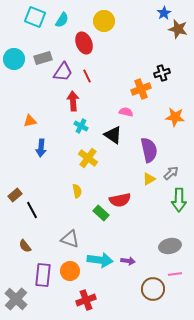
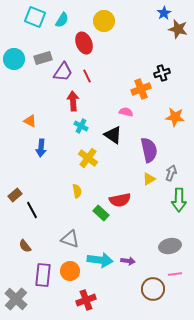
orange triangle: rotated 40 degrees clockwise
gray arrow: rotated 28 degrees counterclockwise
